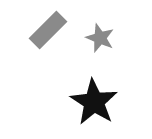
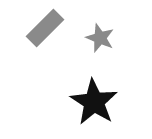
gray rectangle: moved 3 px left, 2 px up
